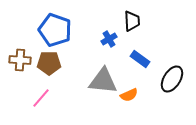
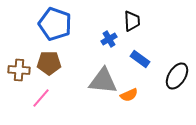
blue pentagon: moved 6 px up
brown cross: moved 1 px left, 10 px down
black ellipse: moved 5 px right, 3 px up
